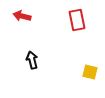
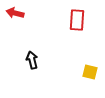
red arrow: moved 7 px left, 3 px up
red rectangle: rotated 15 degrees clockwise
